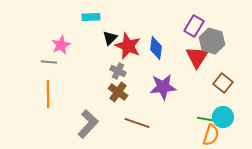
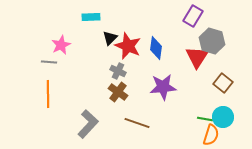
purple rectangle: moved 1 px left, 10 px up
